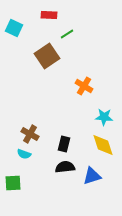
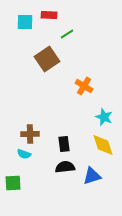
cyan square: moved 11 px right, 6 px up; rotated 24 degrees counterclockwise
brown square: moved 3 px down
cyan star: rotated 18 degrees clockwise
brown cross: rotated 30 degrees counterclockwise
black rectangle: rotated 21 degrees counterclockwise
